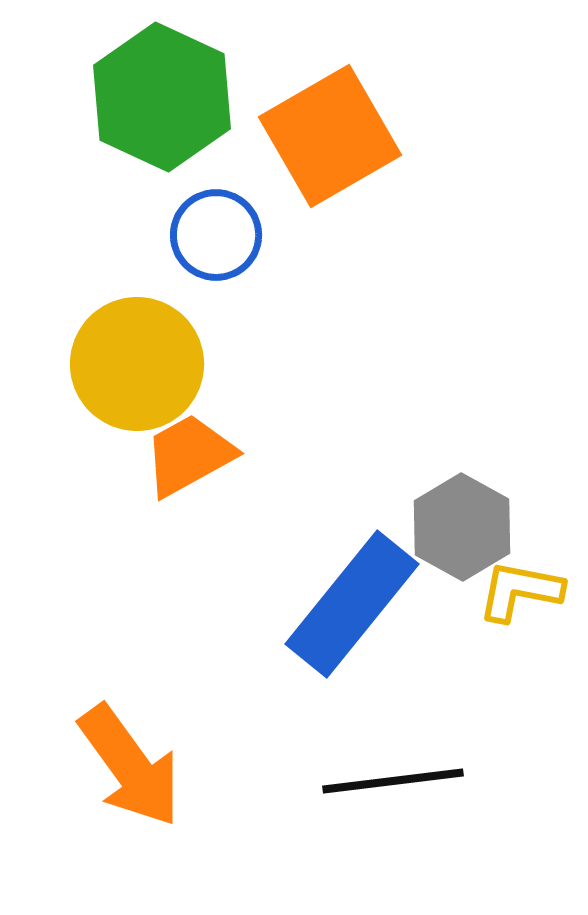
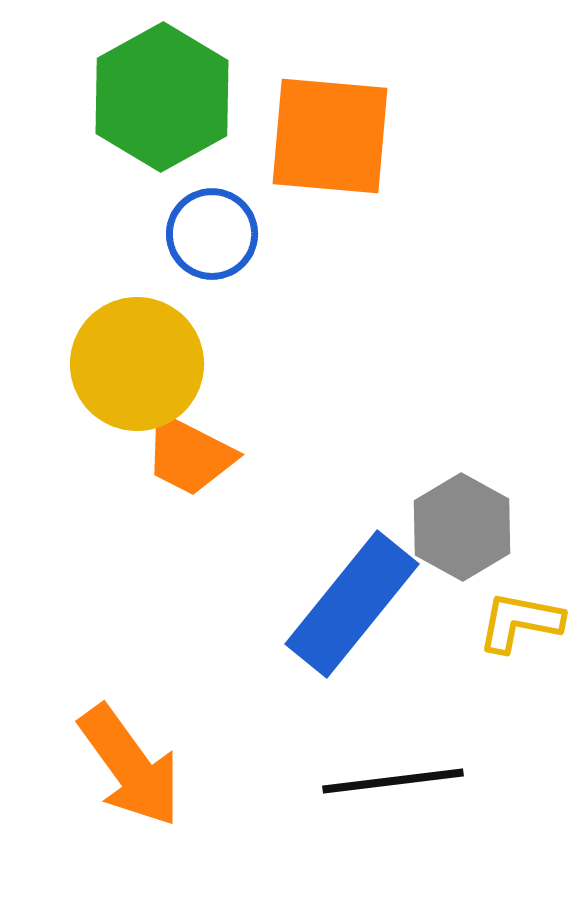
green hexagon: rotated 6 degrees clockwise
orange square: rotated 35 degrees clockwise
blue circle: moved 4 px left, 1 px up
orange trapezoid: rotated 124 degrees counterclockwise
yellow L-shape: moved 31 px down
